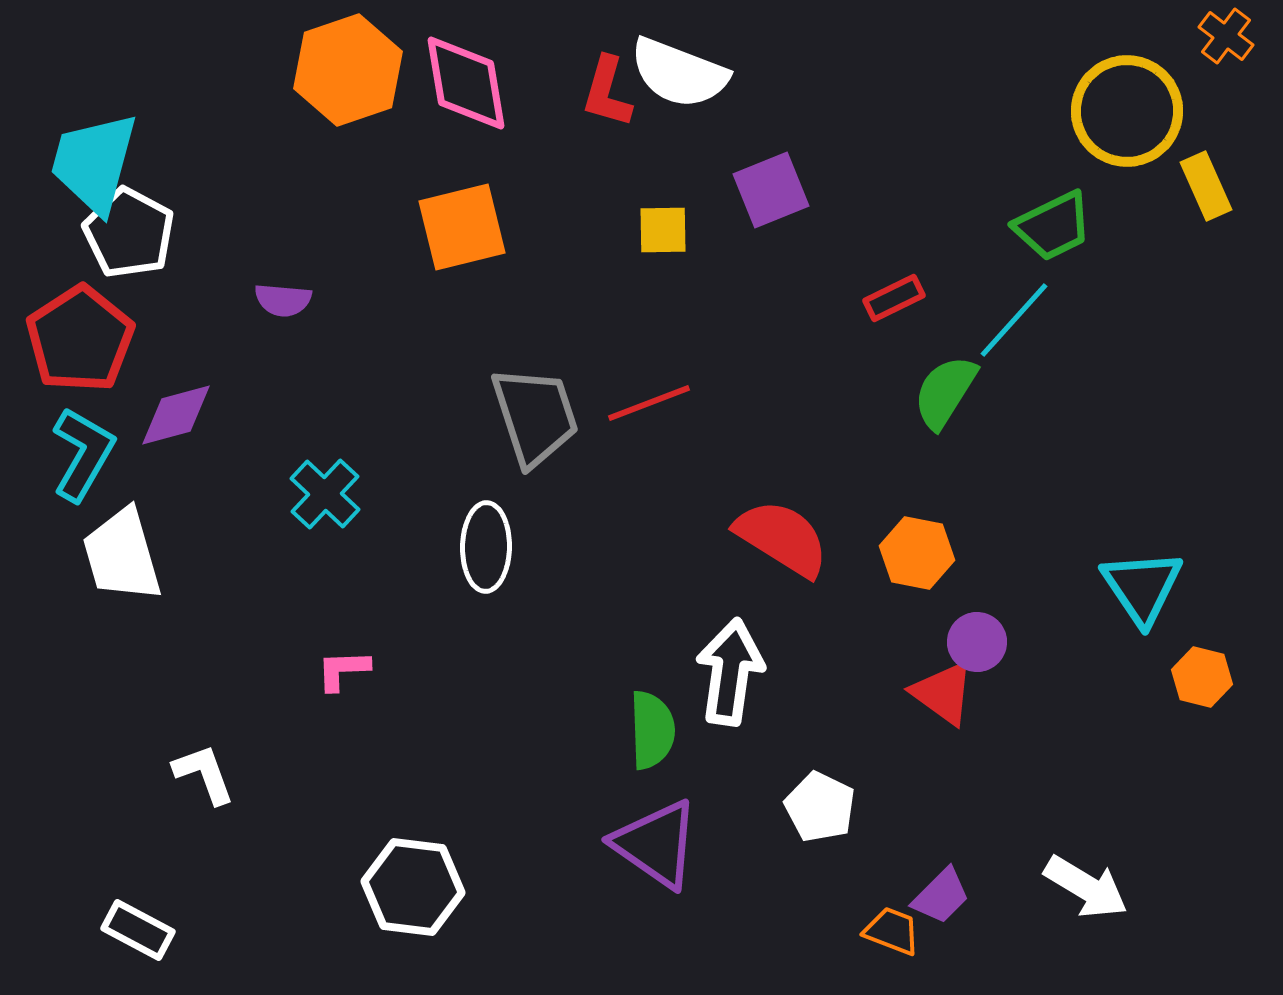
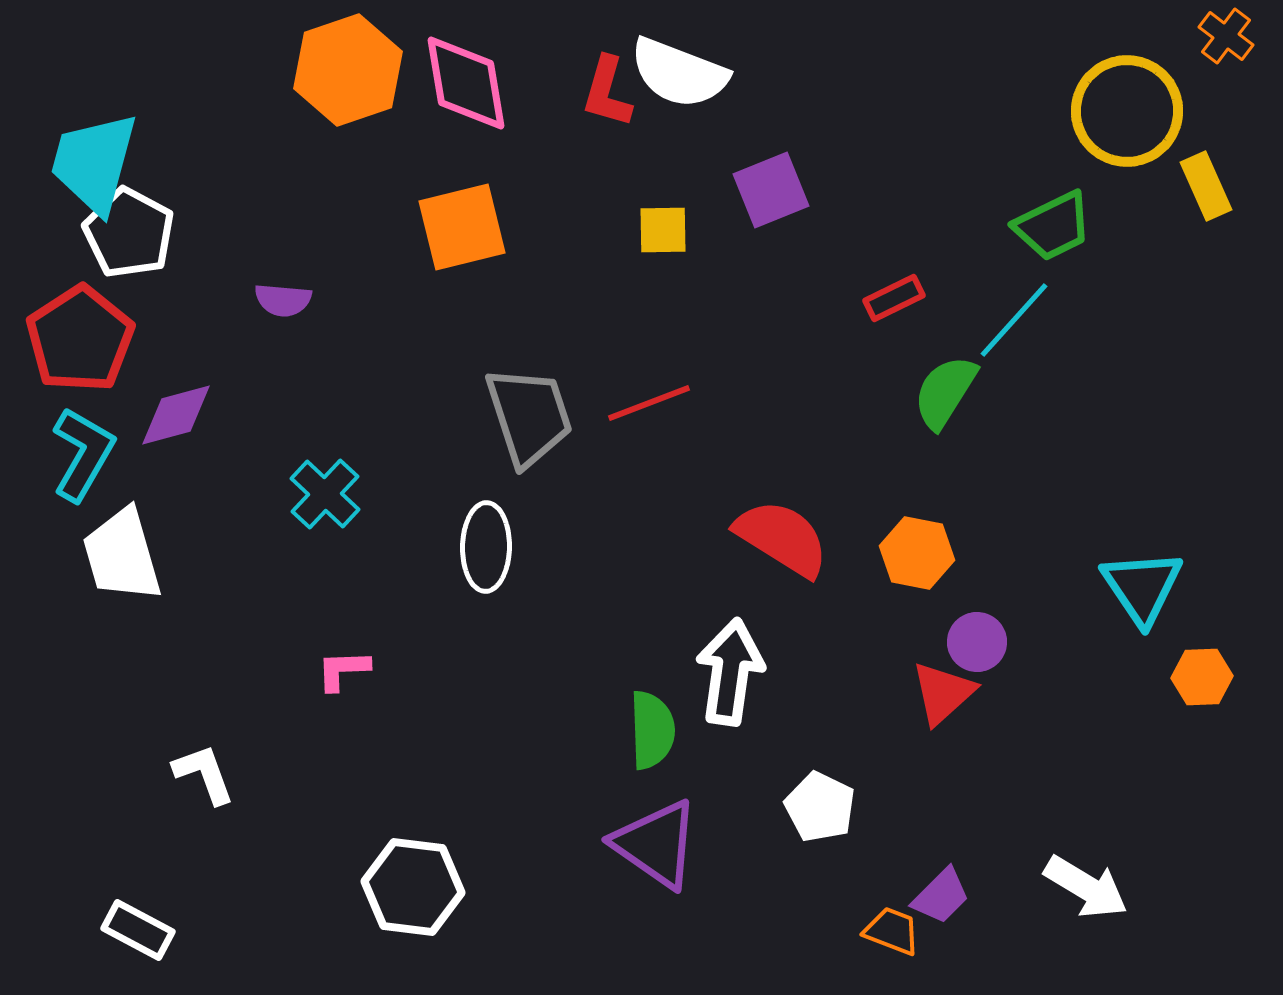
gray trapezoid at (535, 416): moved 6 px left
orange hexagon at (1202, 677): rotated 16 degrees counterclockwise
red triangle at (943, 693): rotated 42 degrees clockwise
